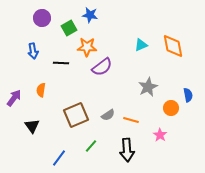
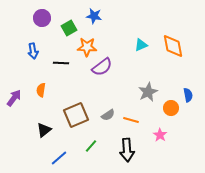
blue star: moved 4 px right, 1 px down
gray star: moved 5 px down
black triangle: moved 12 px right, 4 px down; rotated 28 degrees clockwise
blue line: rotated 12 degrees clockwise
